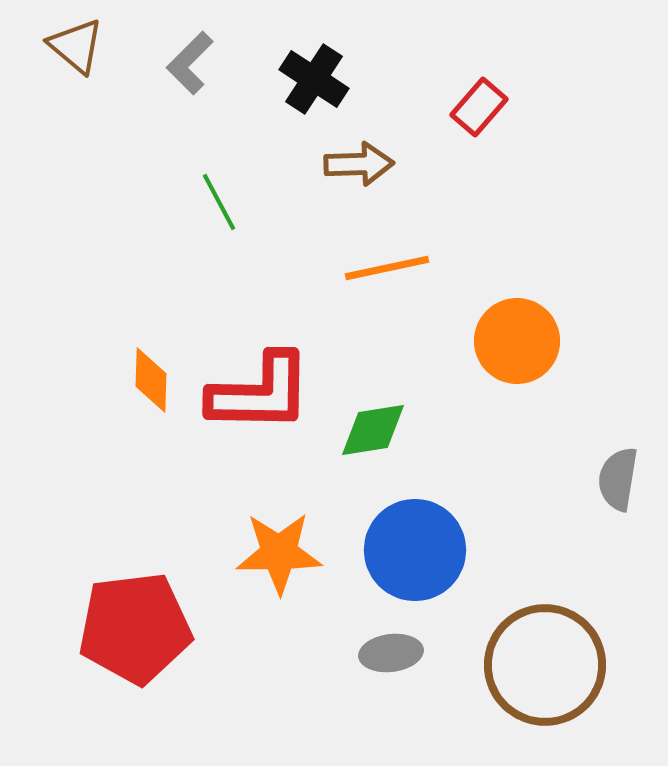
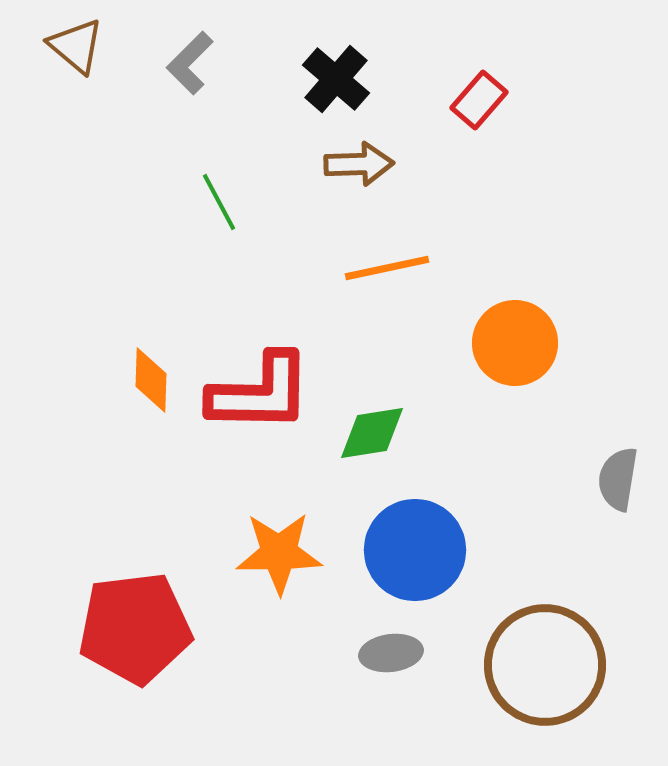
black cross: moved 22 px right; rotated 8 degrees clockwise
red rectangle: moved 7 px up
orange circle: moved 2 px left, 2 px down
green diamond: moved 1 px left, 3 px down
